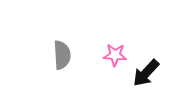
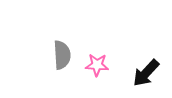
pink star: moved 18 px left, 10 px down
